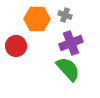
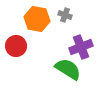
orange hexagon: rotated 10 degrees clockwise
purple cross: moved 10 px right, 4 px down
green semicircle: rotated 16 degrees counterclockwise
